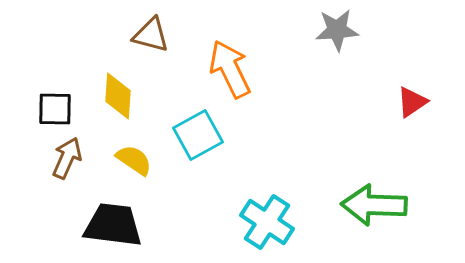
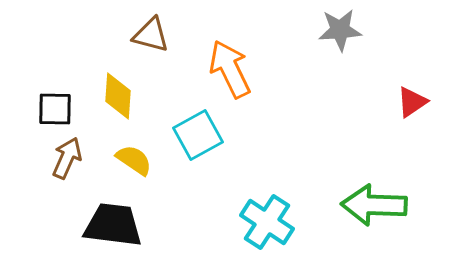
gray star: moved 3 px right
